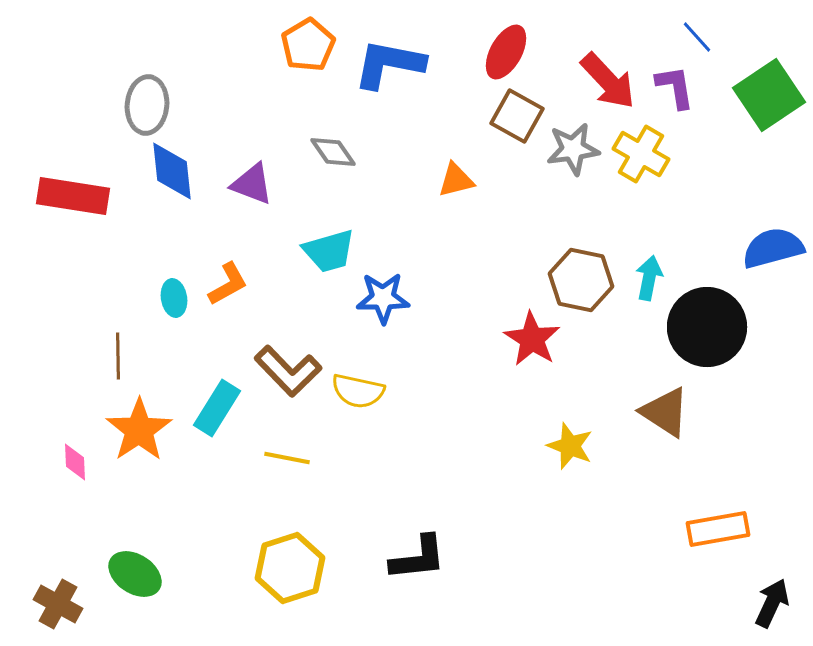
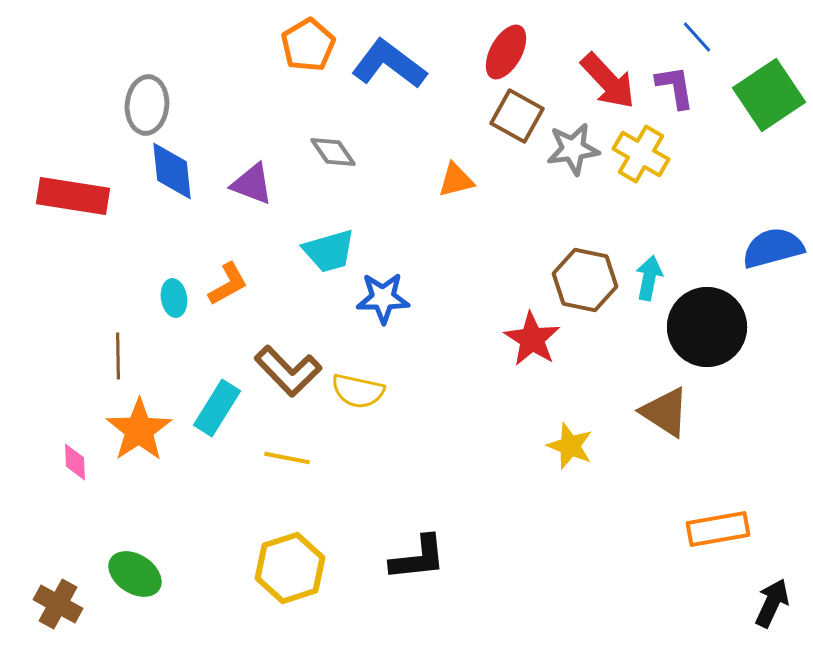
blue L-shape: rotated 26 degrees clockwise
brown hexagon: moved 4 px right
